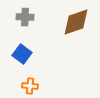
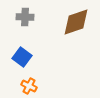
blue square: moved 3 px down
orange cross: moved 1 px left; rotated 21 degrees clockwise
